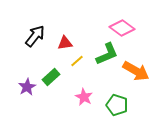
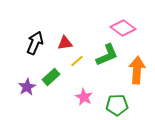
pink diamond: moved 1 px right
black arrow: moved 7 px down; rotated 15 degrees counterclockwise
green L-shape: moved 1 px down
orange arrow: moved 1 px right, 1 px up; rotated 116 degrees counterclockwise
green pentagon: rotated 20 degrees counterclockwise
